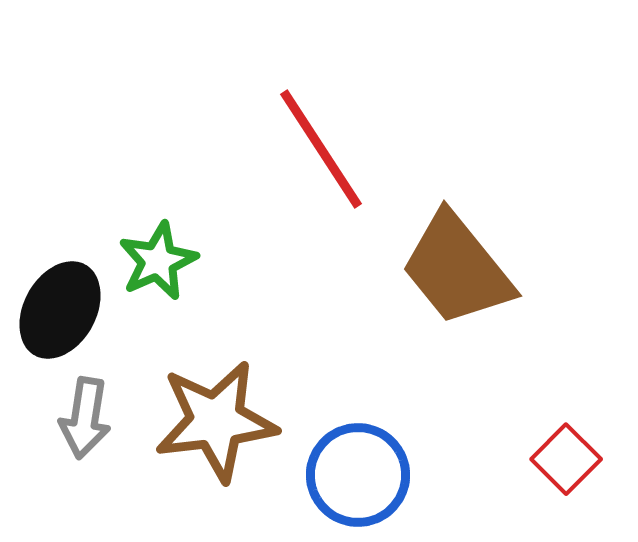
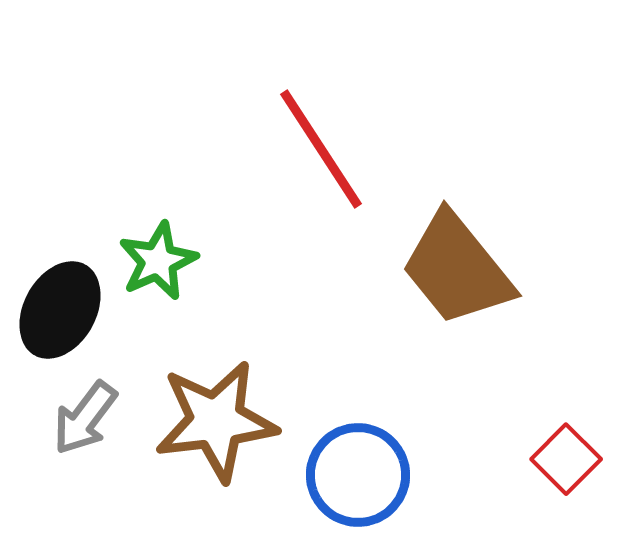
gray arrow: rotated 28 degrees clockwise
